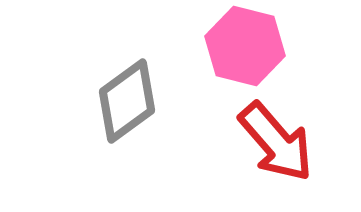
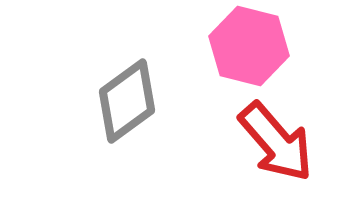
pink hexagon: moved 4 px right
